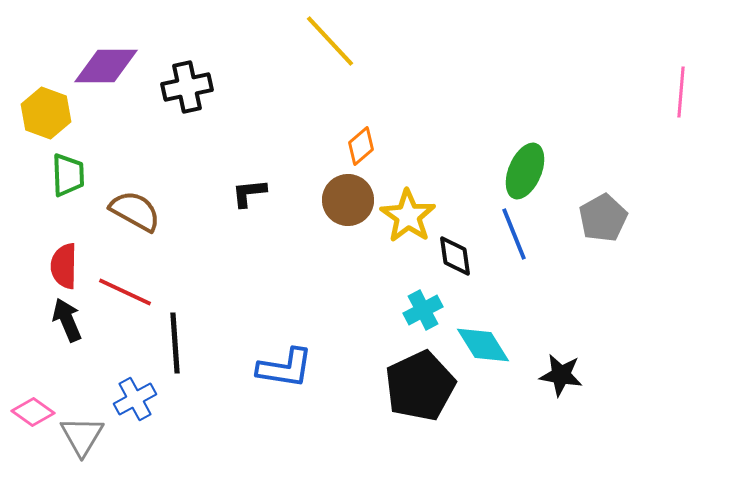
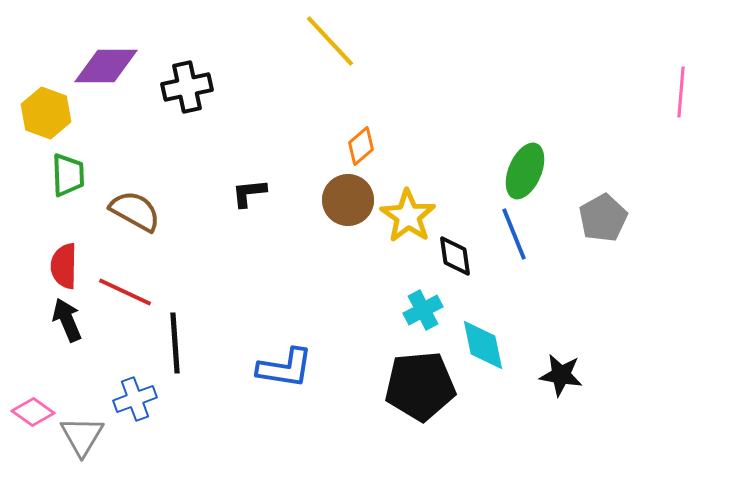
cyan diamond: rotated 20 degrees clockwise
black pentagon: rotated 20 degrees clockwise
blue cross: rotated 9 degrees clockwise
